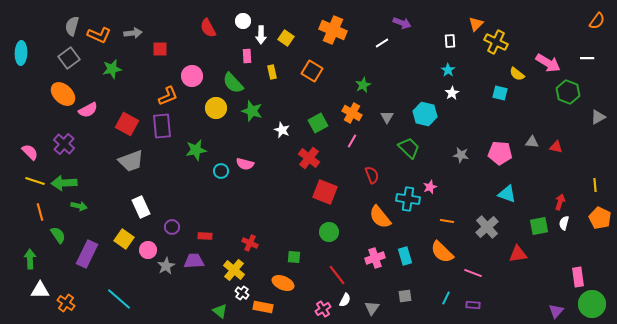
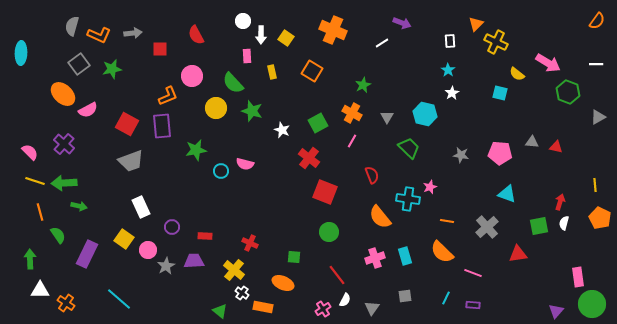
red semicircle at (208, 28): moved 12 px left, 7 px down
gray square at (69, 58): moved 10 px right, 6 px down
white line at (587, 58): moved 9 px right, 6 px down
